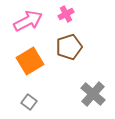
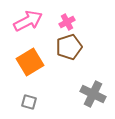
pink cross: moved 1 px right, 8 px down
orange square: moved 1 px down
gray cross: rotated 15 degrees counterclockwise
gray square: rotated 21 degrees counterclockwise
